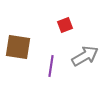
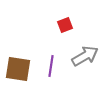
brown square: moved 22 px down
